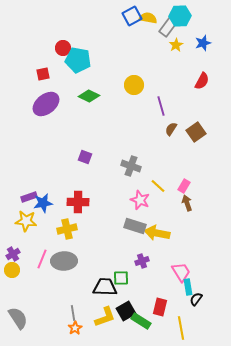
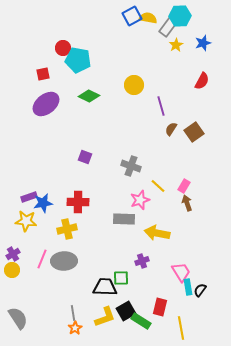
brown square at (196, 132): moved 2 px left
pink star at (140, 200): rotated 30 degrees clockwise
gray rectangle at (135, 226): moved 11 px left, 7 px up; rotated 15 degrees counterclockwise
black semicircle at (196, 299): moved 4 px right, 9 px up
